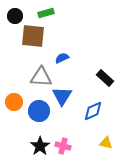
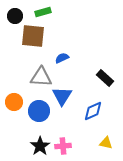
green rectangle: moved 3 px left, 1 px up
pink cross: rotated 21 degrees counterclockwise
